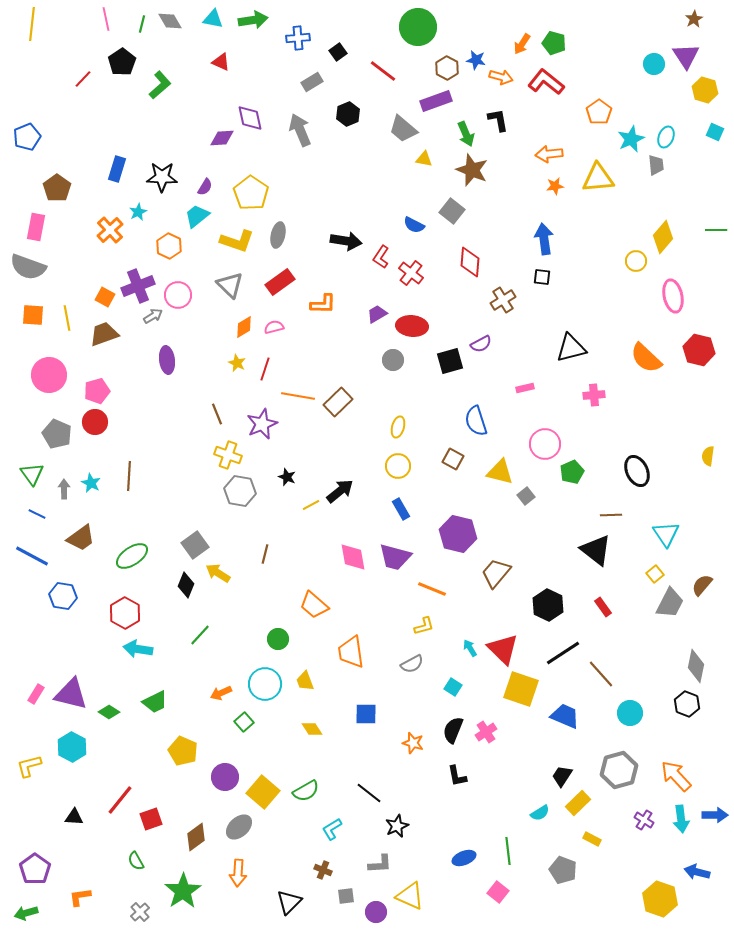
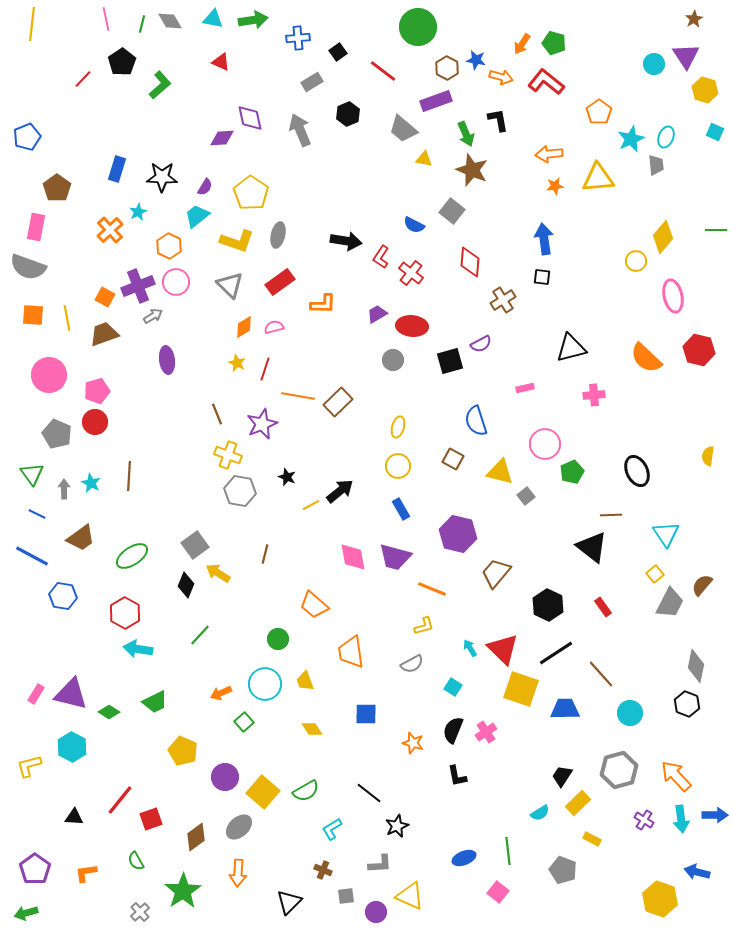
pink circle at (178, 295): moved 2 px left, 13 px up
black triangle at (596, 550): moved 4 px left, 3 px up
black line at (563, 653): moved 7 px left
blue trapezoid at (565, 716): moved 7 px up; rotated 24 degrees counterclockwise
orange L-shape at (80, 897): moved 6 px right, 24 px up
